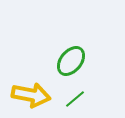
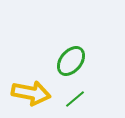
yellow arrow: moved 2 px up
